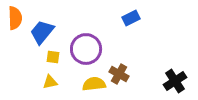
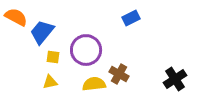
orange semicircle: moved 1 px right, 1 px up; rotated 60 degrees counterclockwise
purple circle: moved 1 px down
black cross: moved 2 px up
